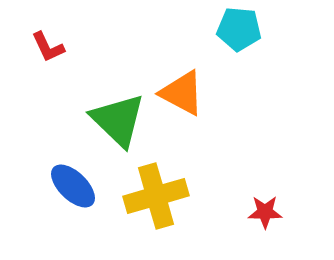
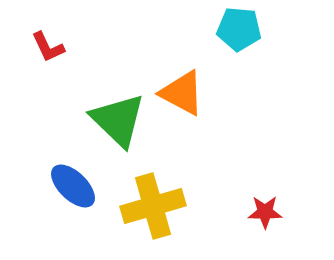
yellow cross: moved 3 px left, 10 px down
